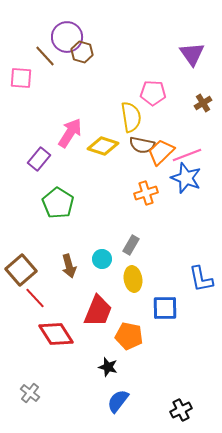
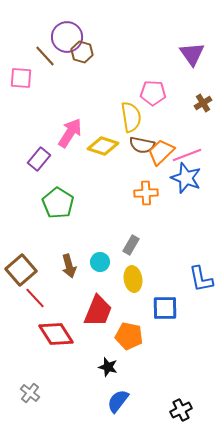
orange cross: rotated 15 degrees clockwise
cyan circle: moved 2 px left, 3 px down
